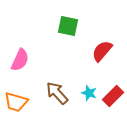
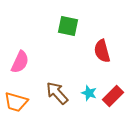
red semicircle: rotated 55 degrees counterclockwise
pink semicircle: moved 2 px down
